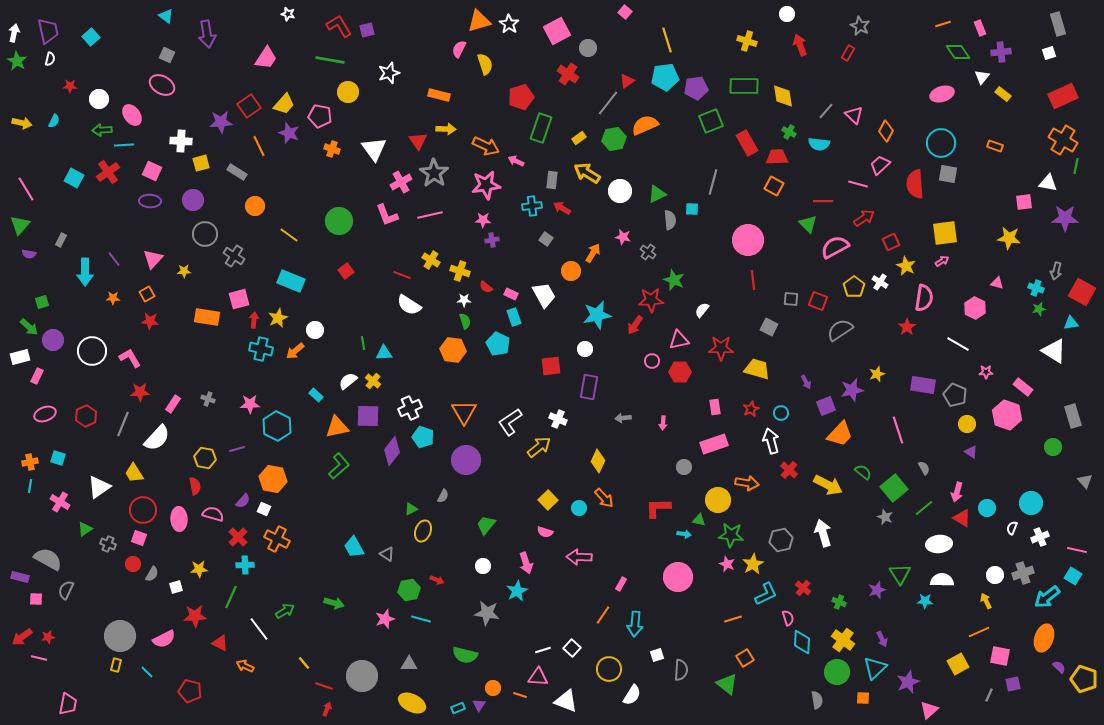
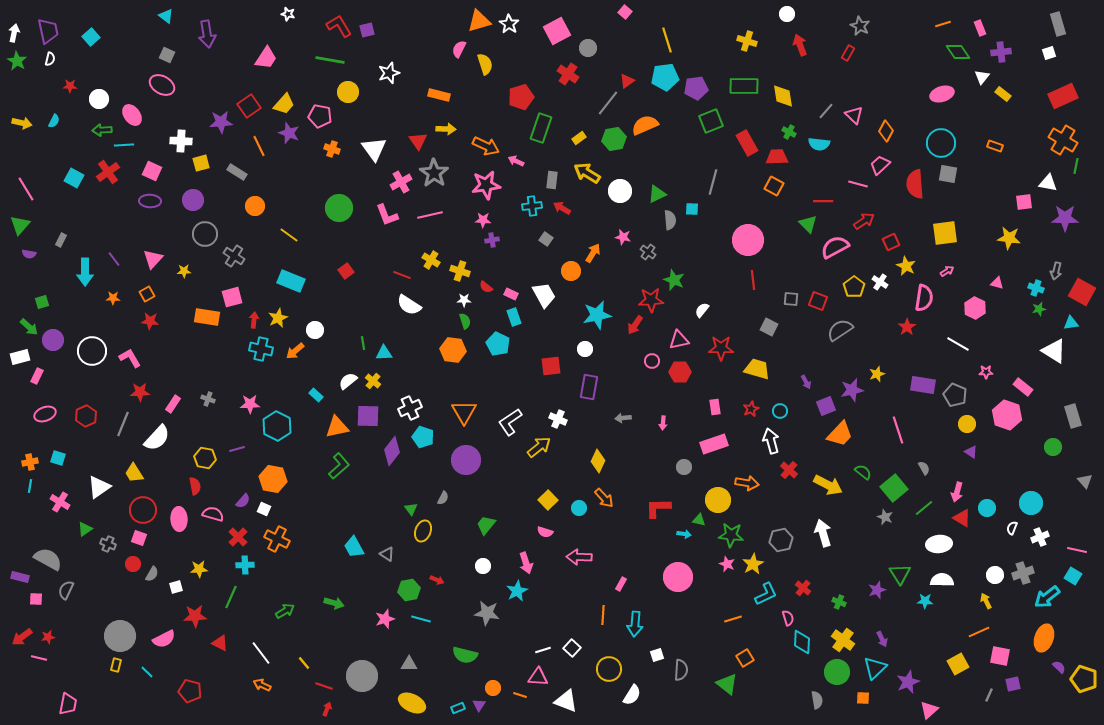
red arrow at (864, 218): moved 3 px down
green circle at (339, 221): moved 13 px up
pink arrow at (942, 261): moved 5 px right, 10 px down
pink square at (239, 299): moved 7 px left, 2 px up
cyan circle at (781, 413): moved 1 px left, 2 px up
gray semicircle at (443, 496): moved 2 px down
green triangle at (411, 509): rotated 40 degrees counterclockwise
orange line at (603, 615): rotated 30 degrees counterclockwise
white line at (259, 629): moved 2 px right, 24 px down
orange arrow at (245, 666): moved 17 px right, 19 px down
